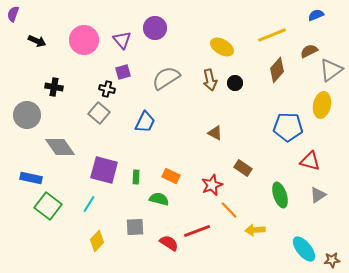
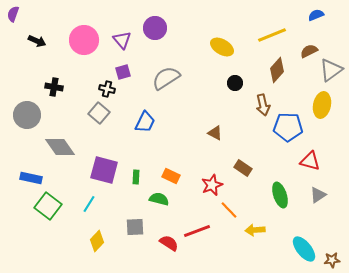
brown arrow at (210, 80): moved 53 px right, 25 px down
